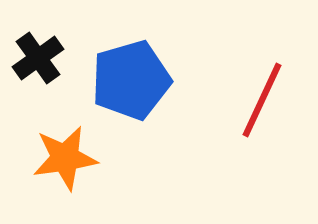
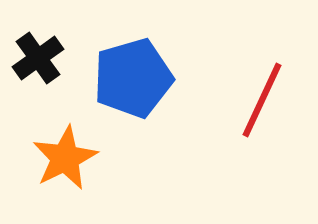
blue pentagon: moved 2 px right, 2 px up
orange star: rotated 18 degrees counterclockwise
